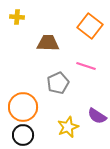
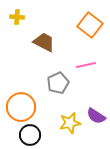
orange square: moved 1 px up
brown trapezoid: moved 4 px left, 1 px up; rotated 25 degrees clockwise
pink line: moved 1 px up; rotated 30 degrees counterclockwise
orange circle: moved 2 px left
purple semicircle: moved 1 px left
yellow star: moved 2 px right, 4 px up; rotated 10 degrees clockwise
black circle: moved 7 px right
